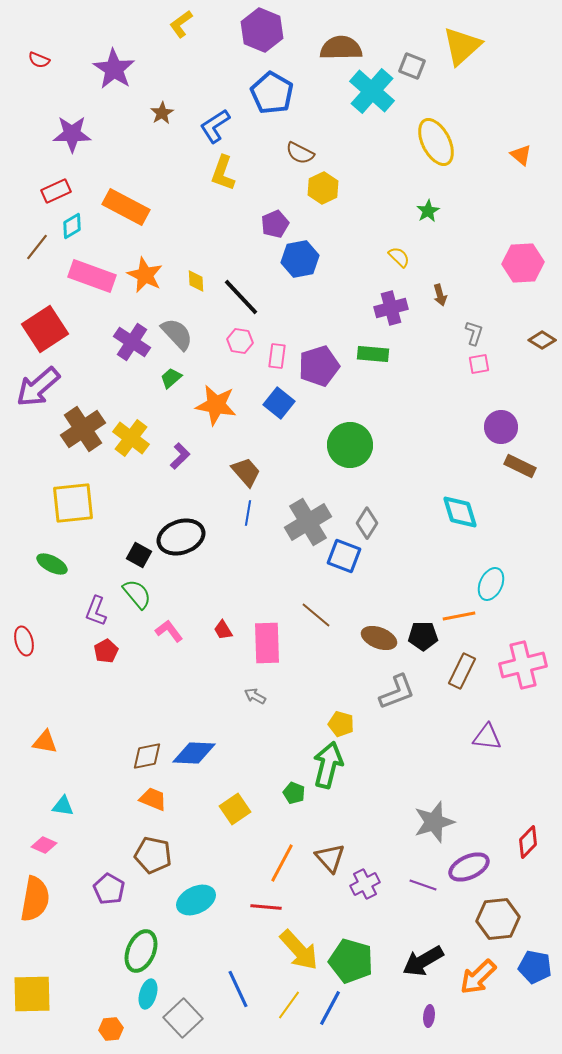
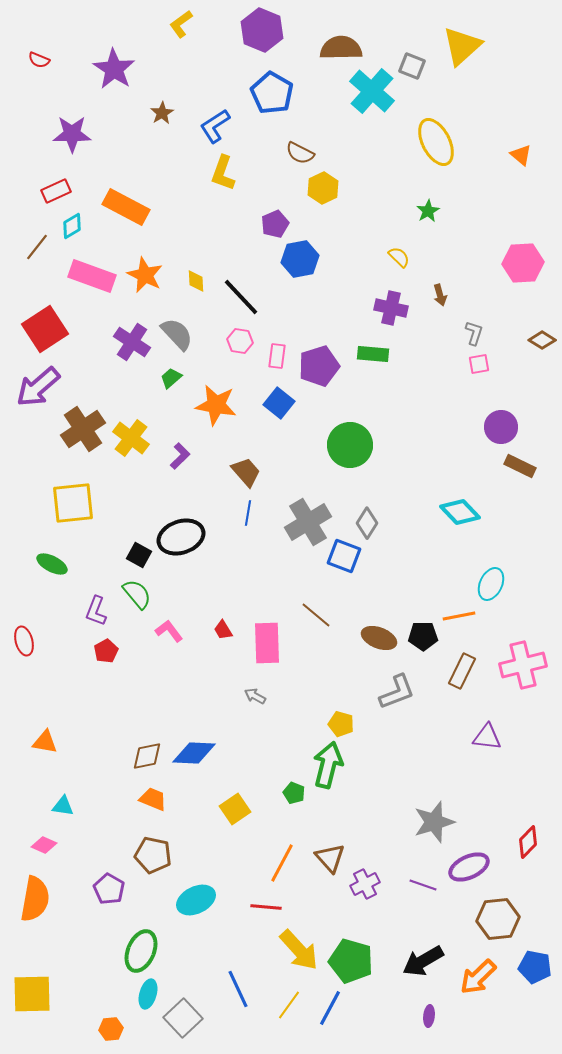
purple cross at (391, 308): rotated 28 degrees clockwise
cyan diamond at (460, 512): rotated 27 degrees counterclockwise
